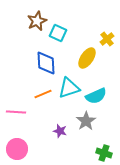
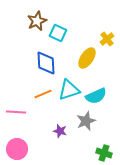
cyan triangle: moved 2 px down
gray star: rotated 12 degrees clockwise
